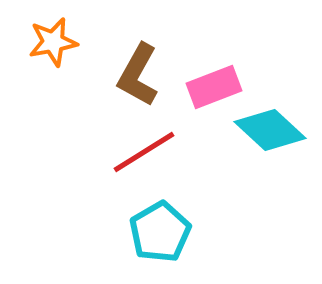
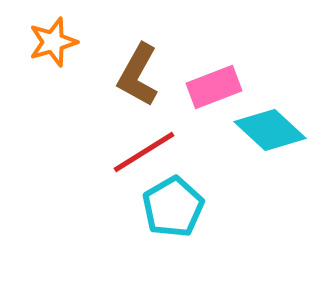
orange star: rotated 6 degrees counterclockwise
cyan pentagon: moved 13 px right, 25 px up
